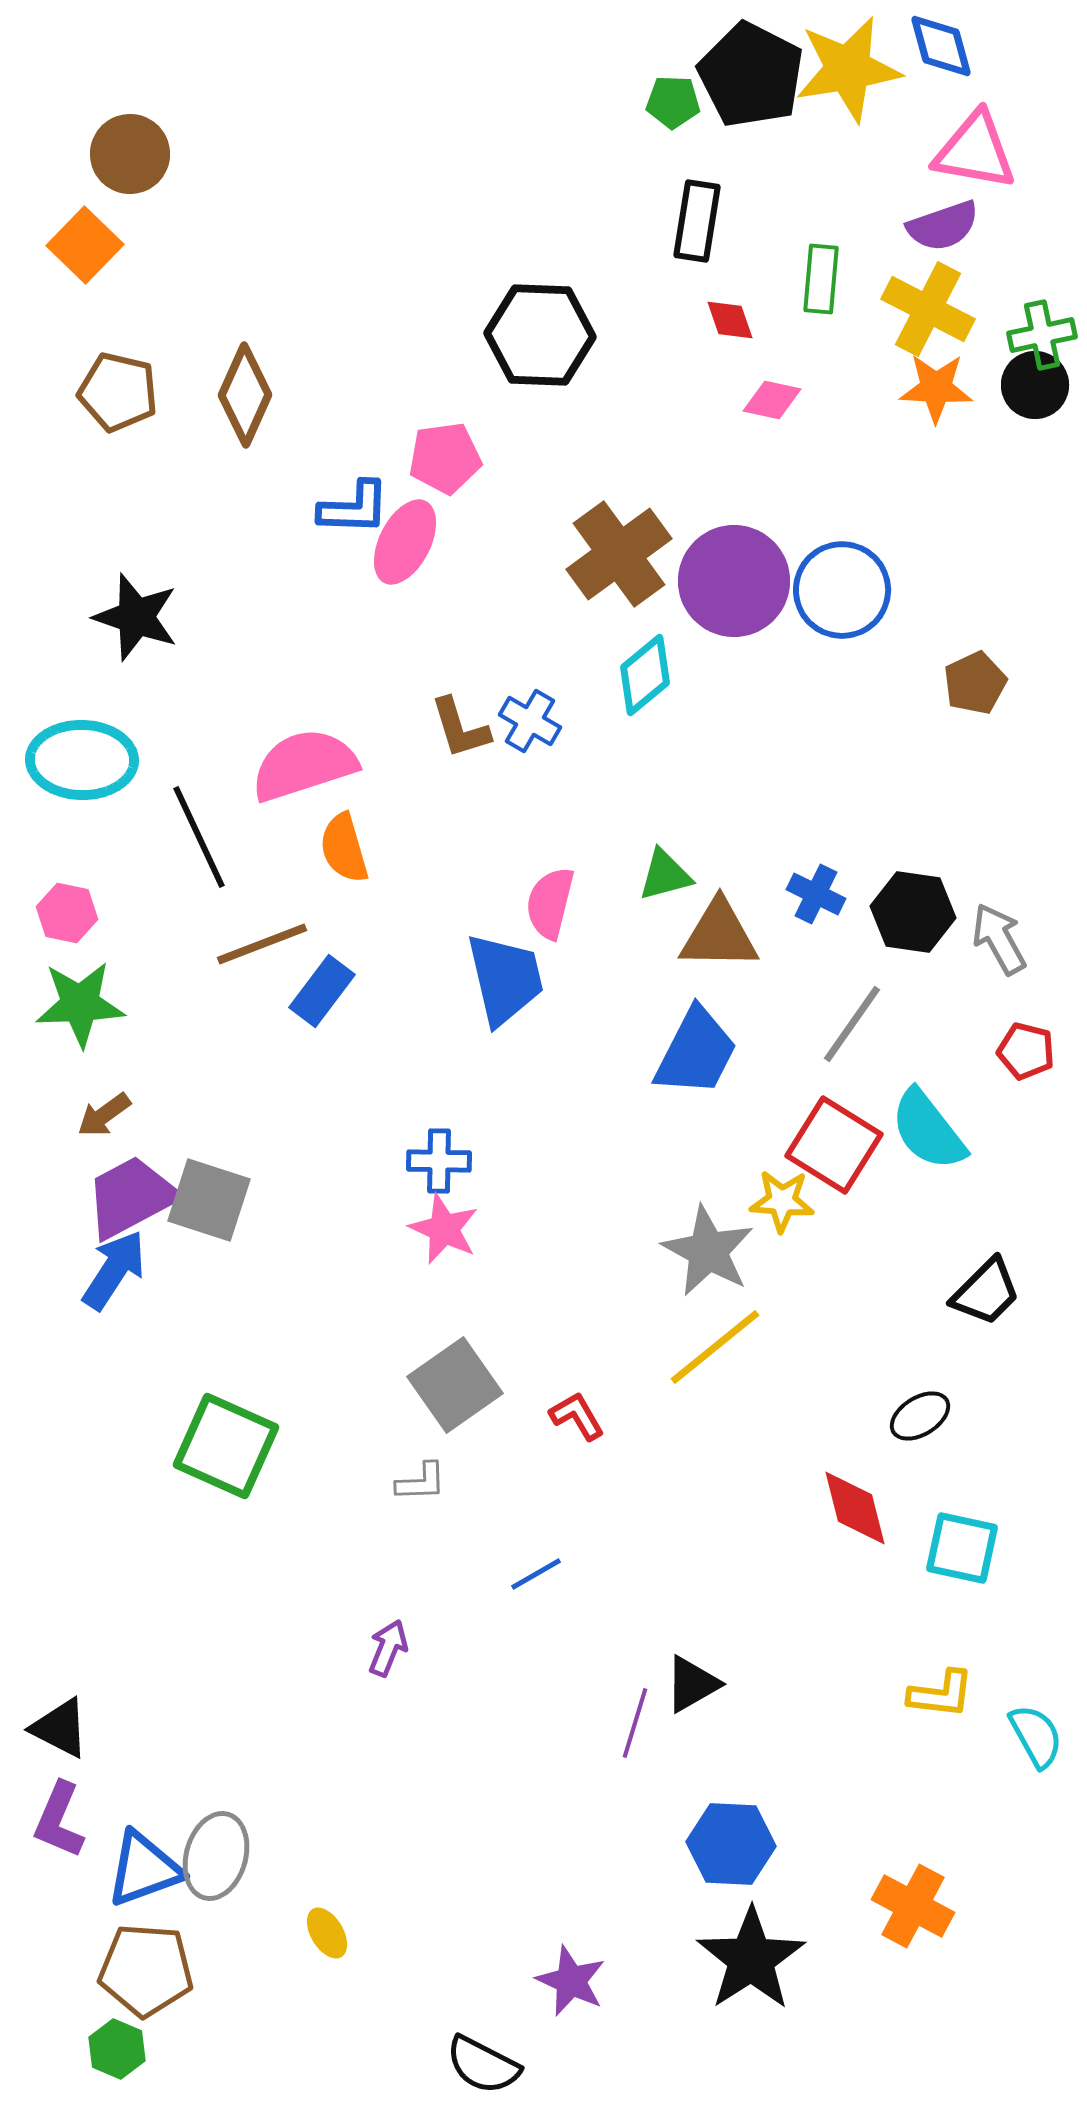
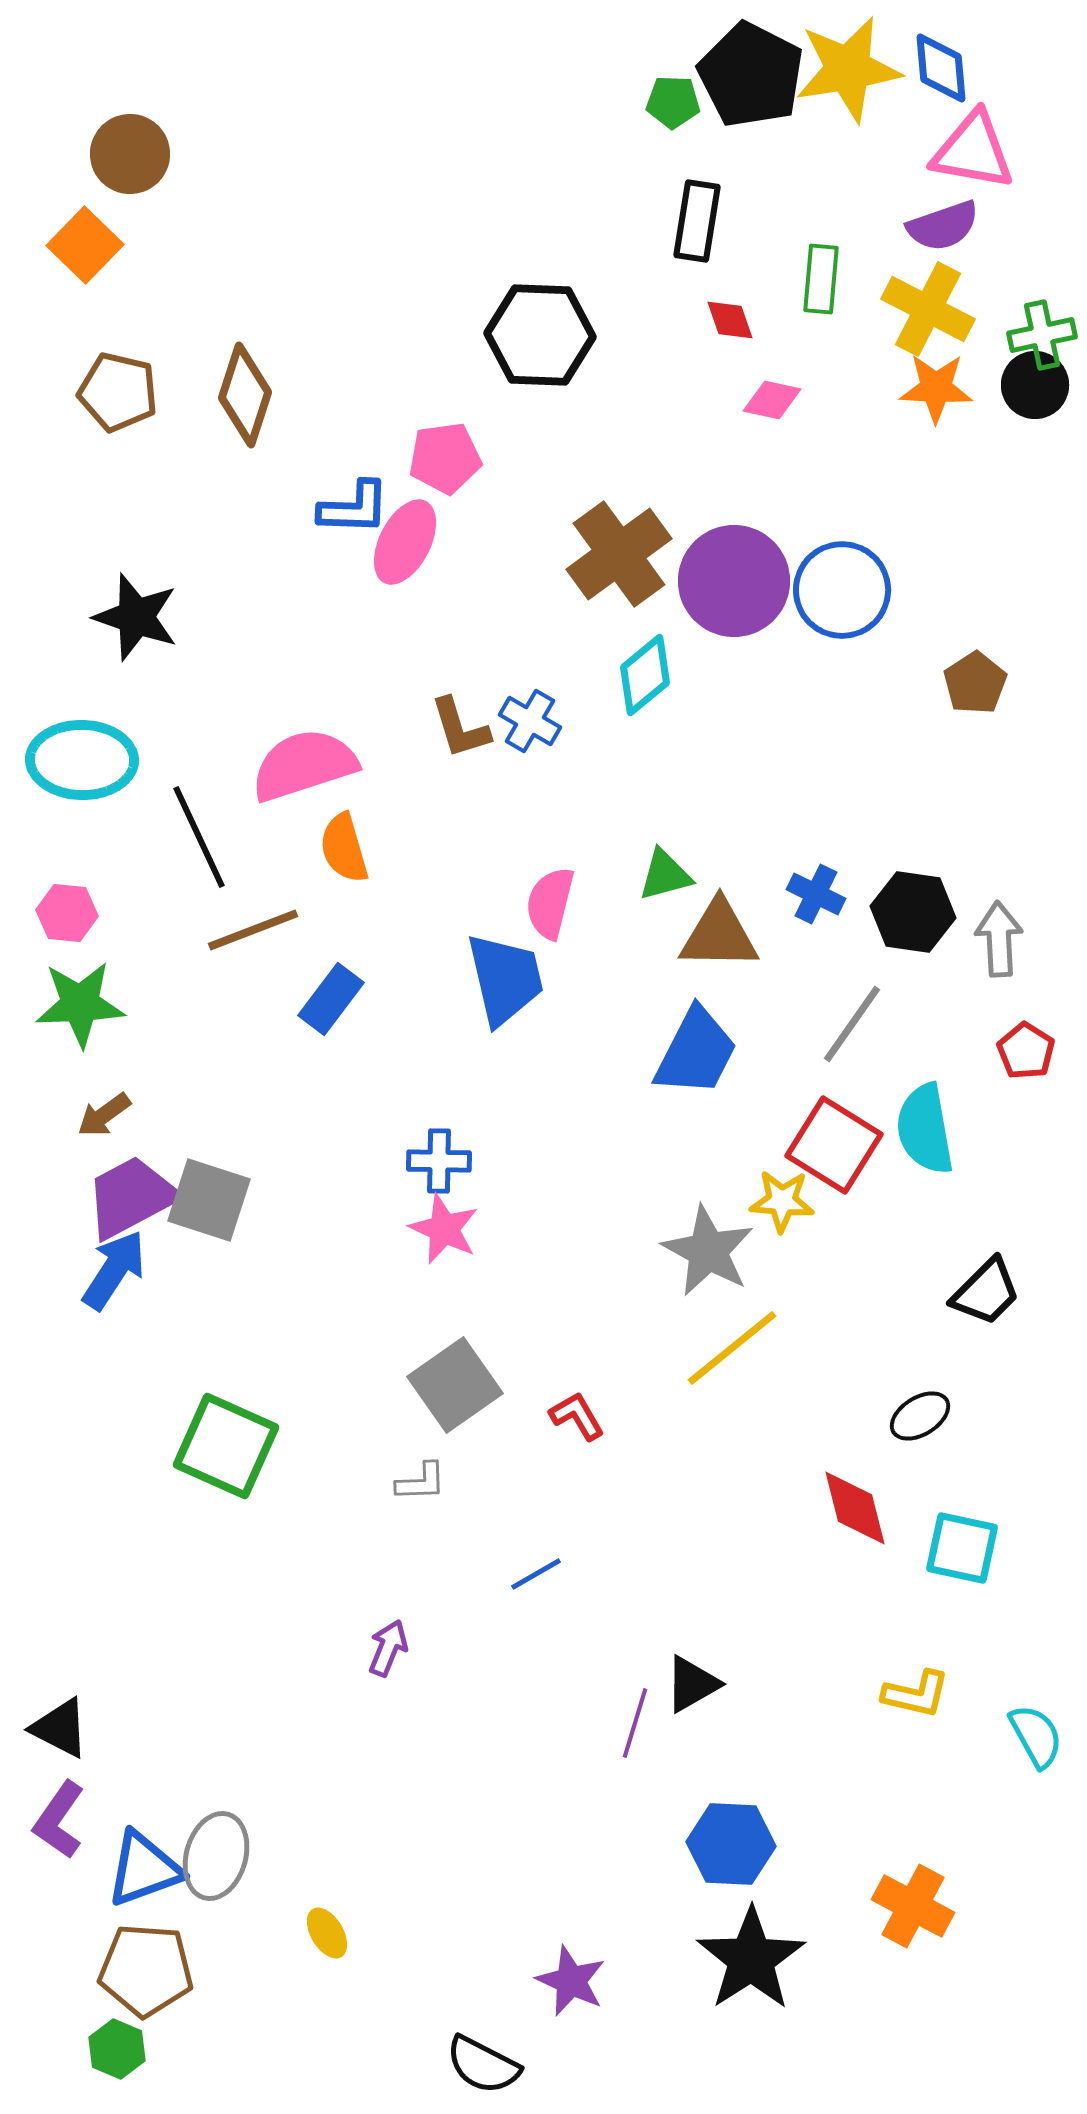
blue diamond at (941, 46): moved 22 px down; rotated 10 degrees clockwise
pink triangle at (975, 151): moved 2 px left
brown diamond at (245, 395): rotated 6 degrees counterclockwise
brown pentagon at (975, 683): rotated 8 degrees counterclockwise
pink hexagon at (67, 913): rotated 6 degrees counterclockwise
gray arrow at (999, 939): rotated 26 degrees clockwise
brown line at (262, 944): moved 9 px left, 14 px up
blue rectangle at (322, 991): moved 9 px right, 8 px down
red pentagon at (1026, 1051): rotated 18 degrees clockwise
cyan semicircle at (928, 1130): moved 3 px left, 1 px up; rotated 28 degrees clockwise
yellow line at (715, 1347): moved 17 px right, 1 px down
yellow L-shape at (941, 1694): moved 25 px left; rotated 6 degrees clockwise
purple L-shape at (59, 1820): rotated 12 degrees clockwise
